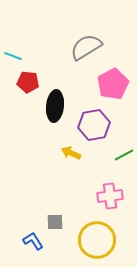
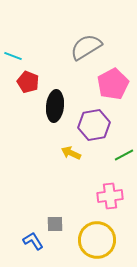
red pentagon: rotated 15 degrees clockwise
gray square: moved 2 px down
